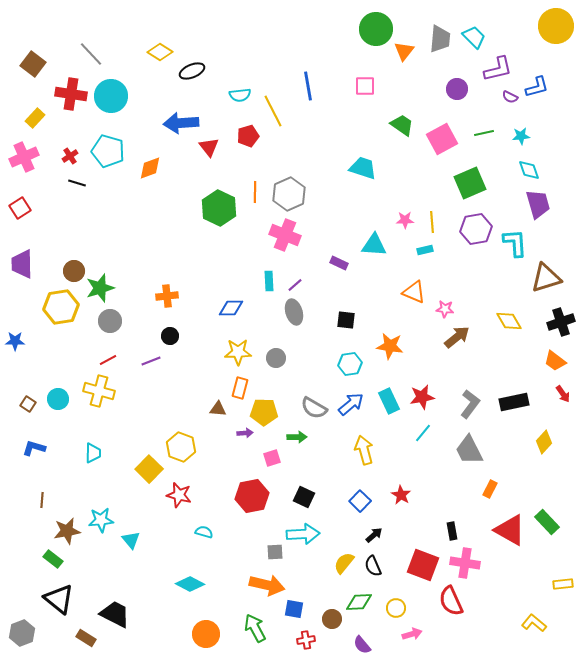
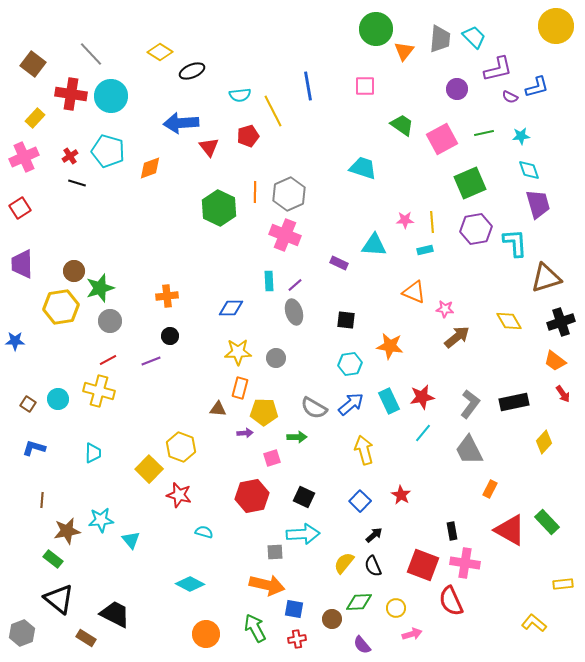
red cross at (306, 640): moved 9 px left, 1 px up
